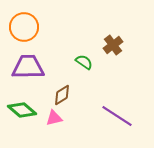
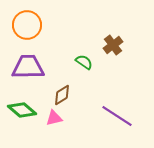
orange circle: moved 3 px right, 2 px up
